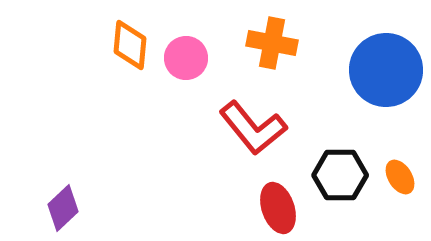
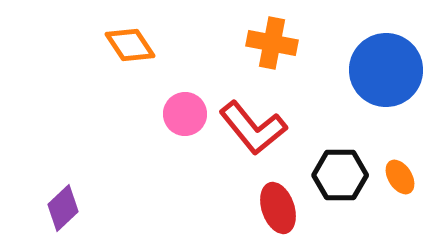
orange diamond: rotated 39 degrees counterclockwise
pink circle: moved 1 px left, 56 px down
